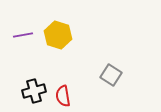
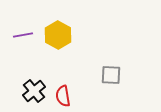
yellow hexagon: rotated 12 degrees clockwise
gray square: rotated 30 degrees counterclockwise
black cross: rotated 25 degrees counterclockwise
